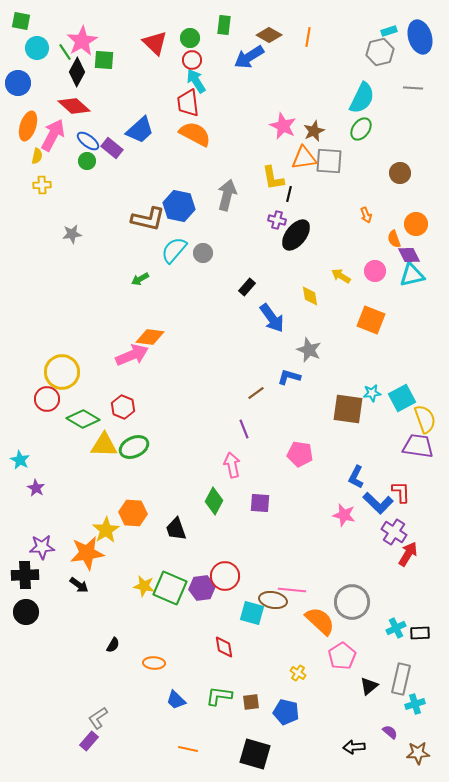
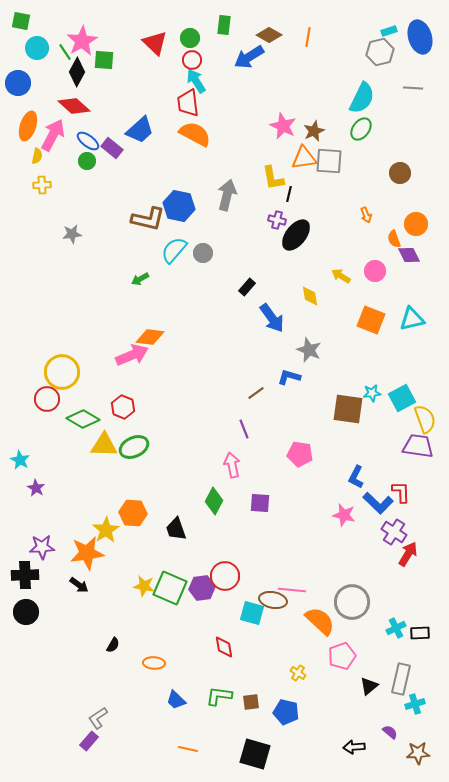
cyan triangle at (412, 275): moved 44 px down
pink pentagon at (342, 656): rotated 12 degrees clockwise
